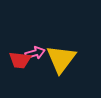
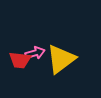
yellow triangle: rotated 16 degrees clockwise
